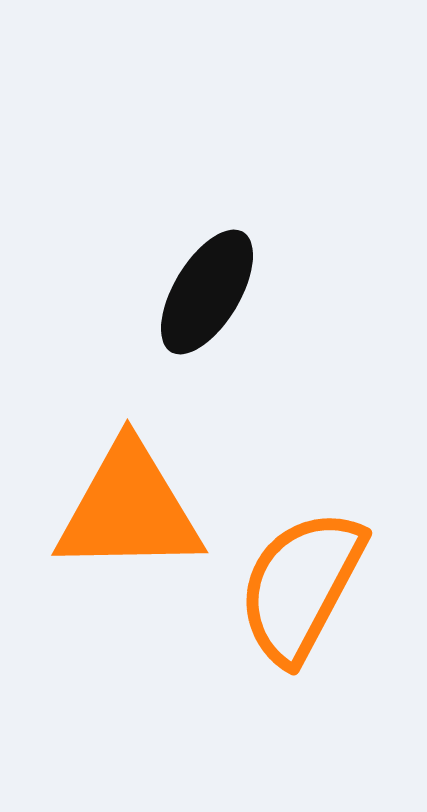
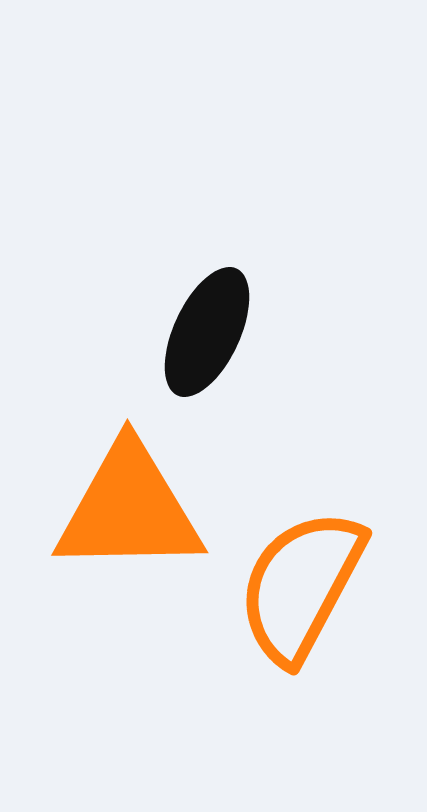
black ellipse: moved 40 px down; rotated 6 degrees counterclockwise
